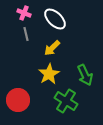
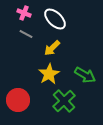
gray line: rotated 48 degrees counterclockwise
green arrow: rotated 35 degrees counterclockwise
green cross: moved 2 px left; rotated 15 degrees clockwise
